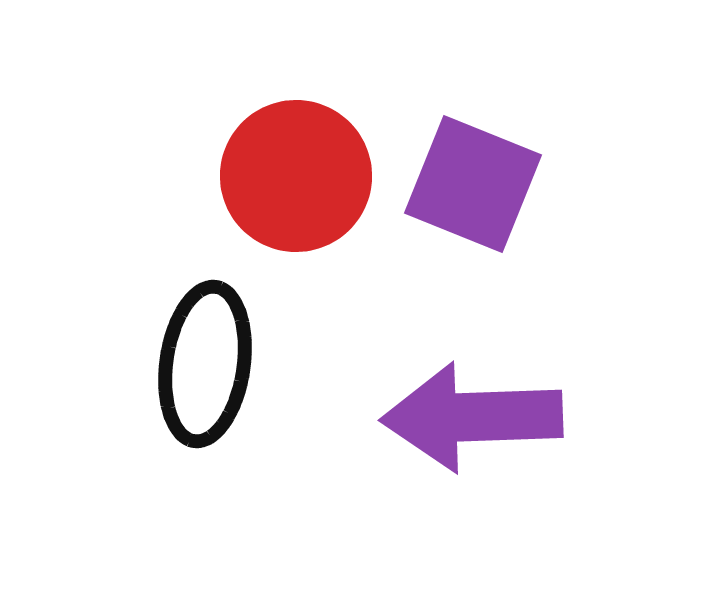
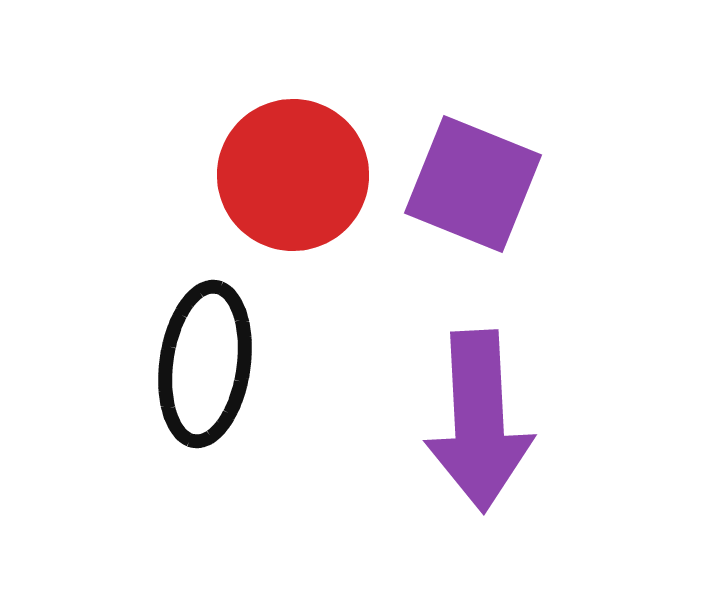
red circle: moved 3 px left, 1 px up
purple arrow: moved 7 px right, 4 px down; rotated 91 degrees counterclockwise
